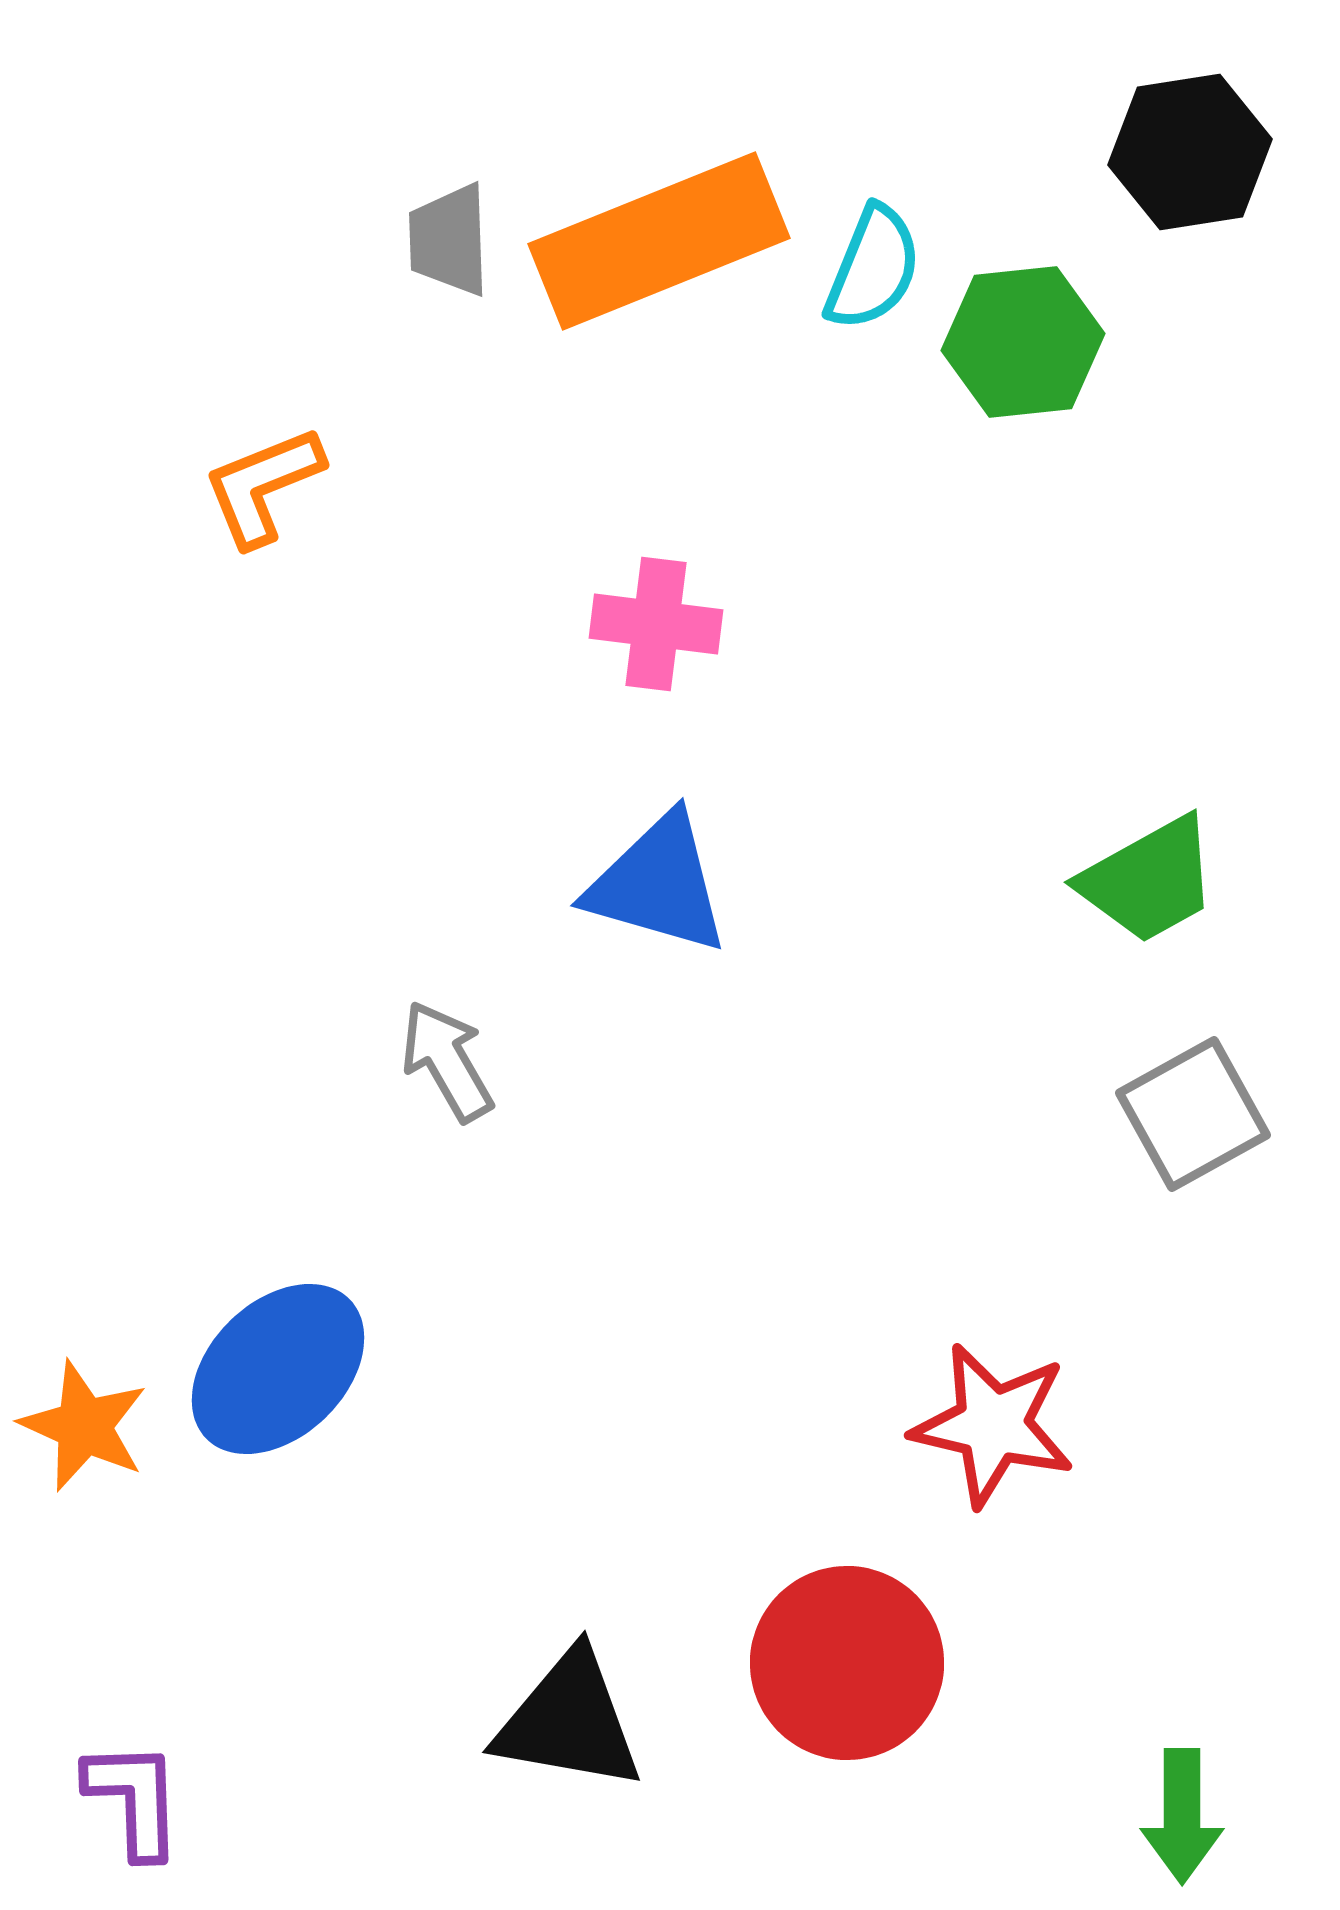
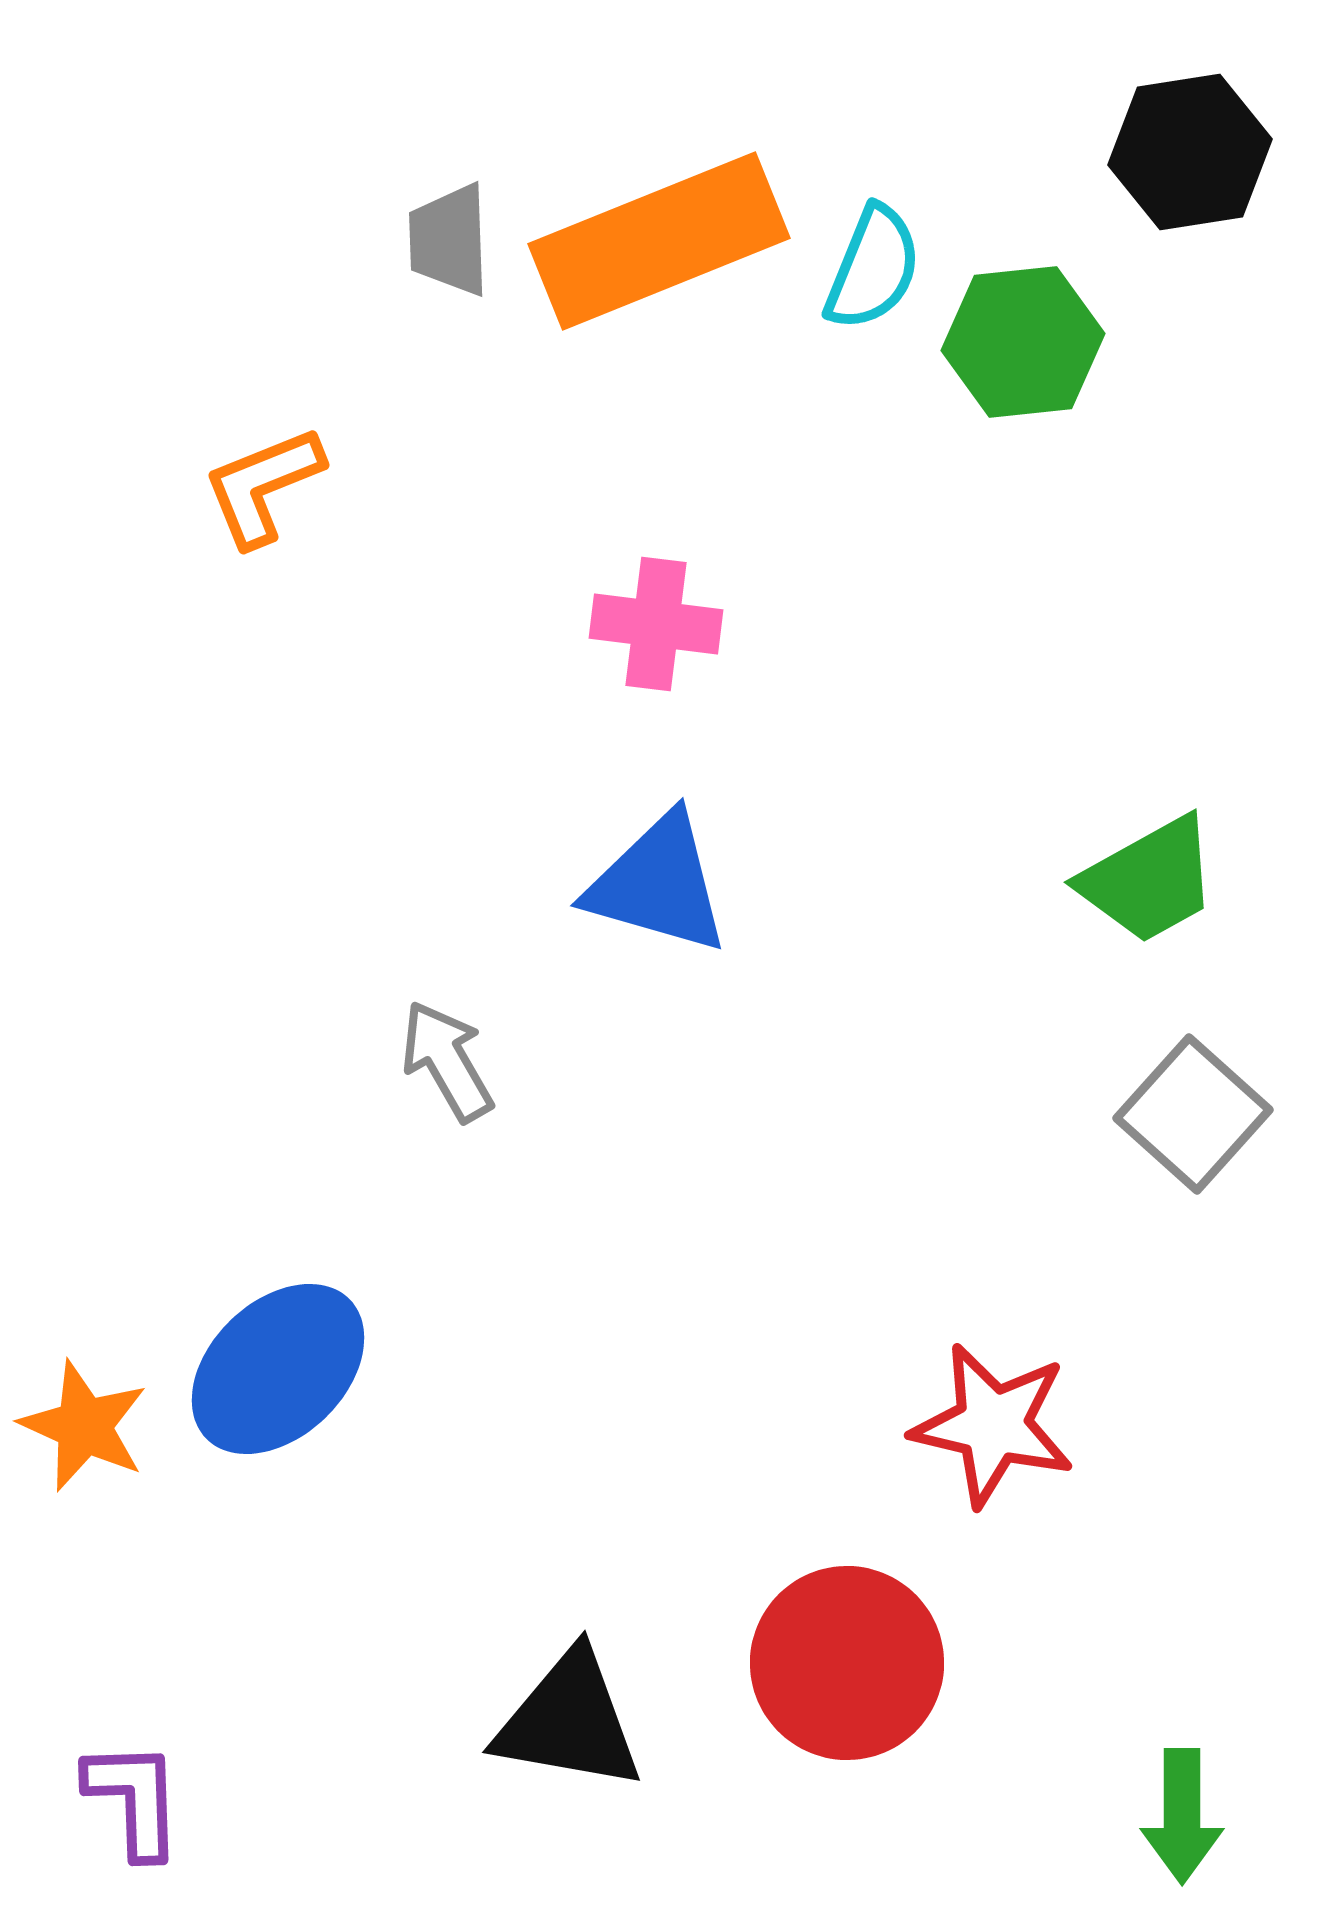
gray square: rotated 19 degrees counterclockwise
